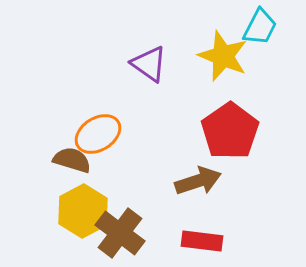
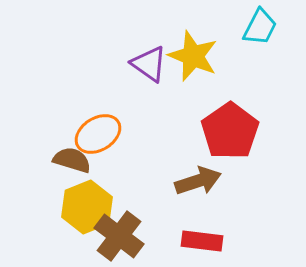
yellow star: moved 30 px left
yellow hexagon: moved 4 px right, 4 px up; rotated 6 degrees clockwise
brown cross: moved 1 px left, 3 px down
